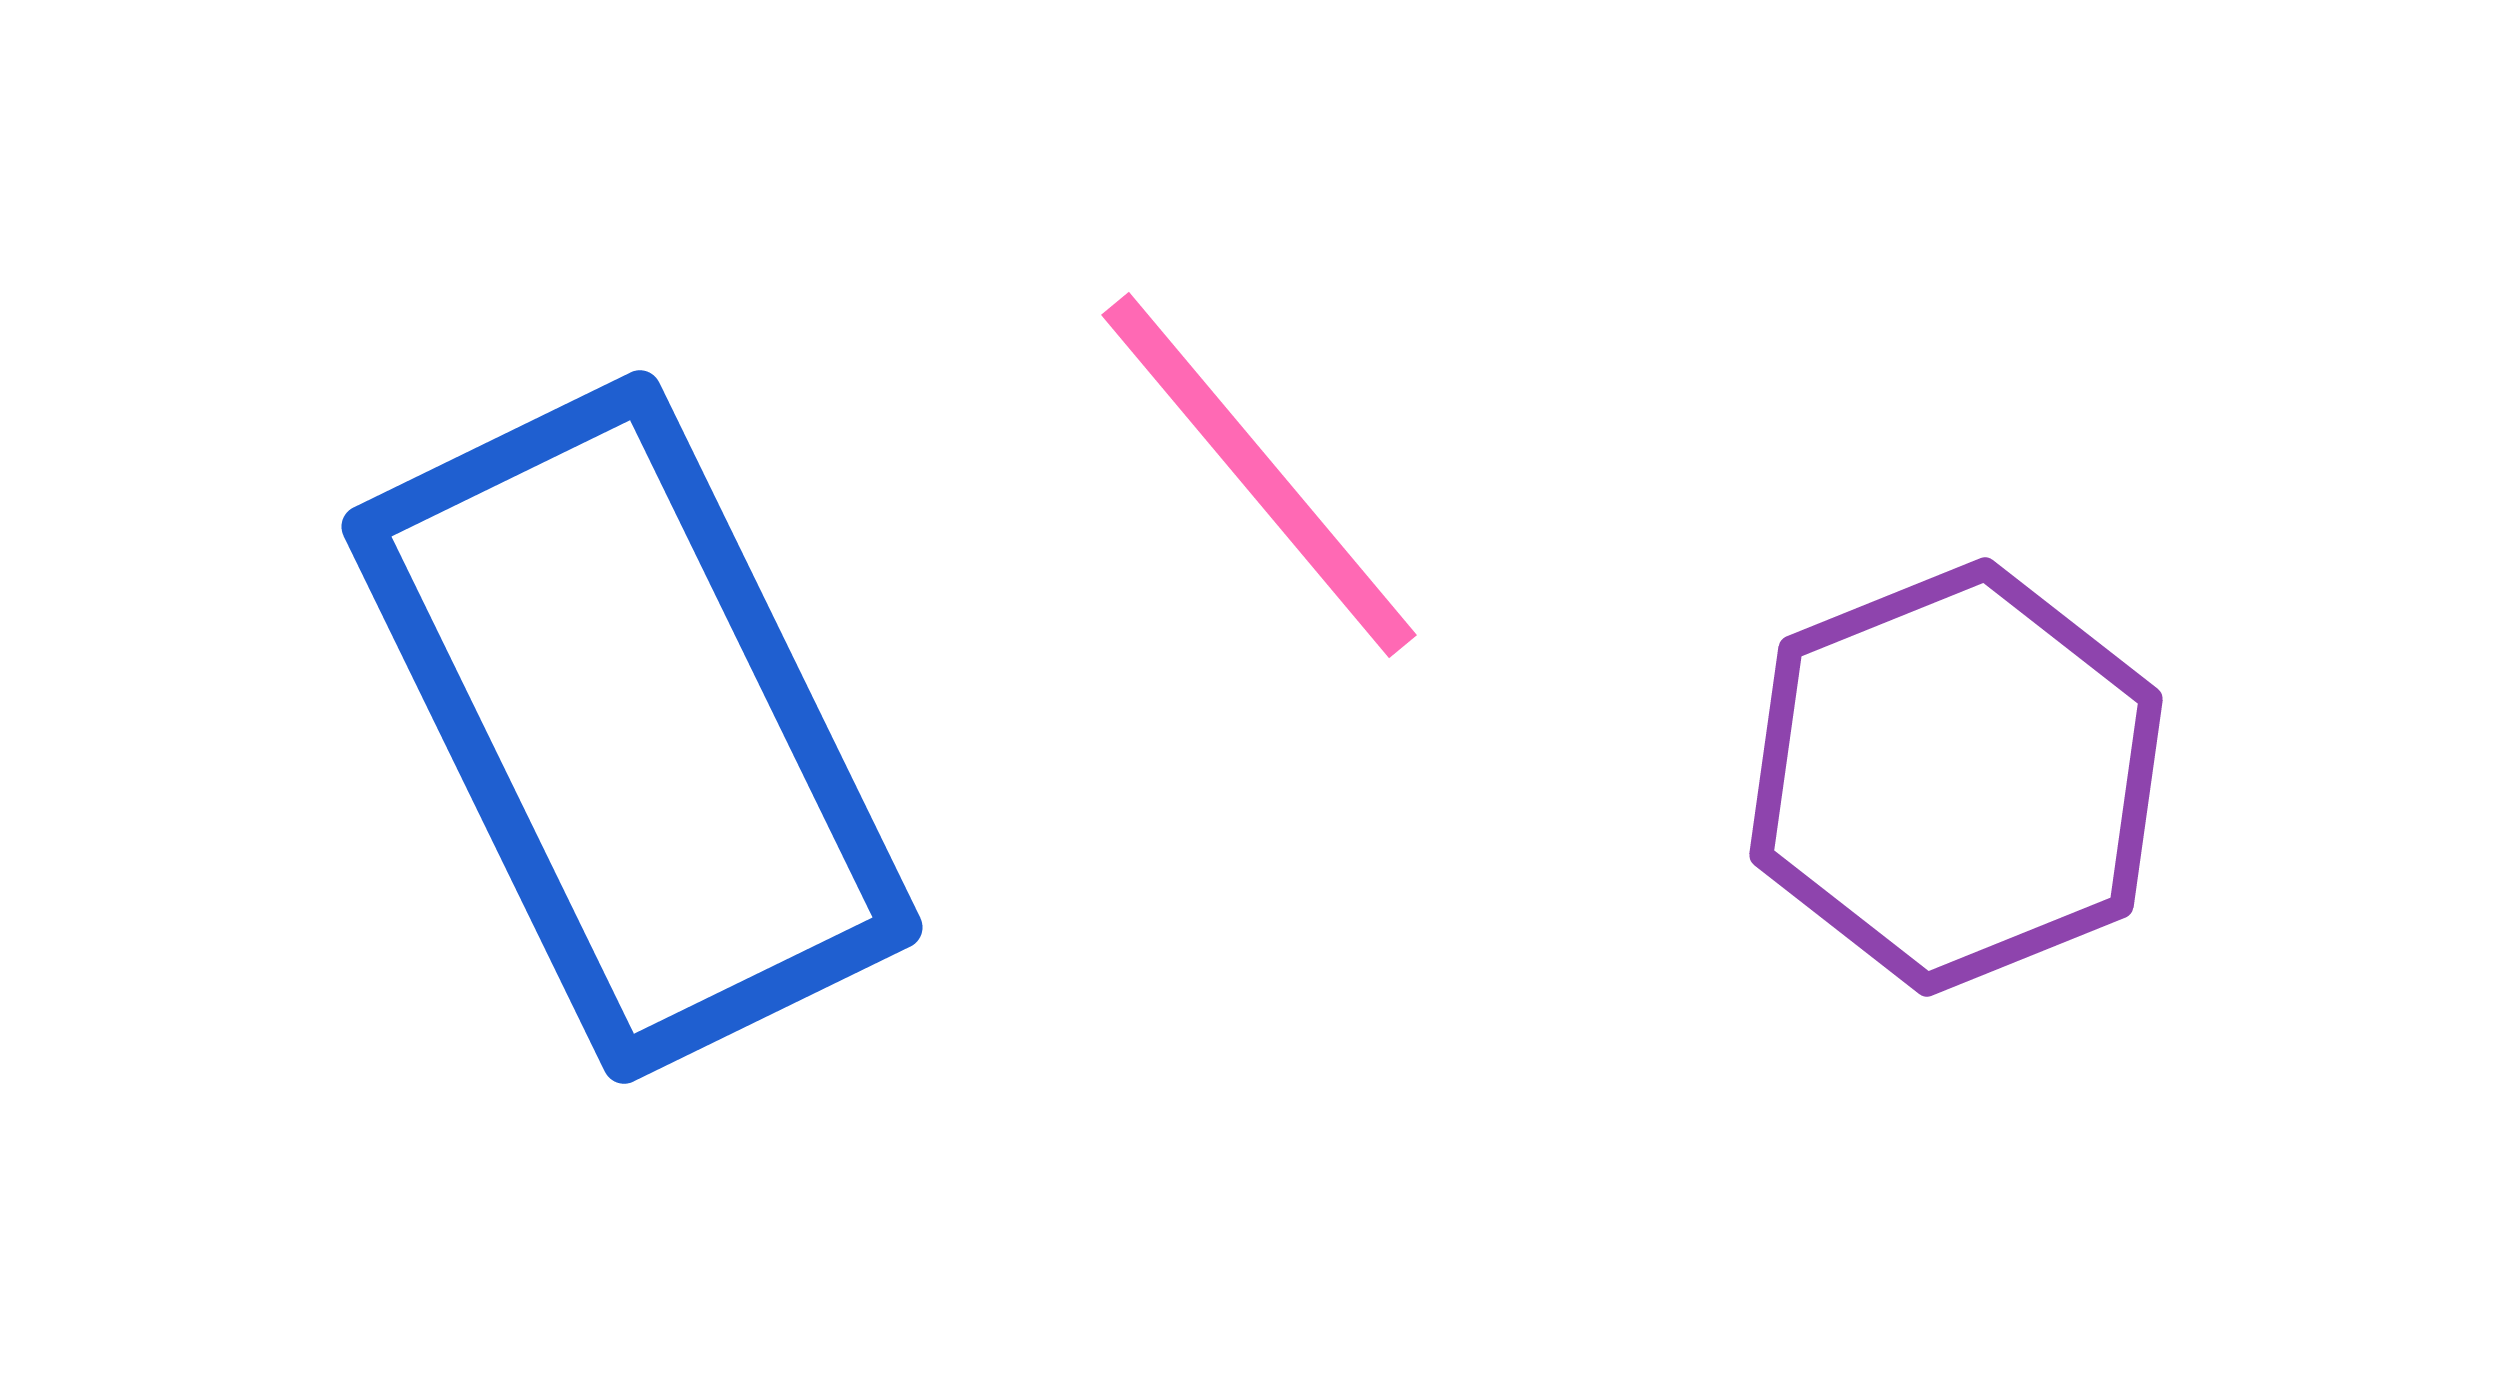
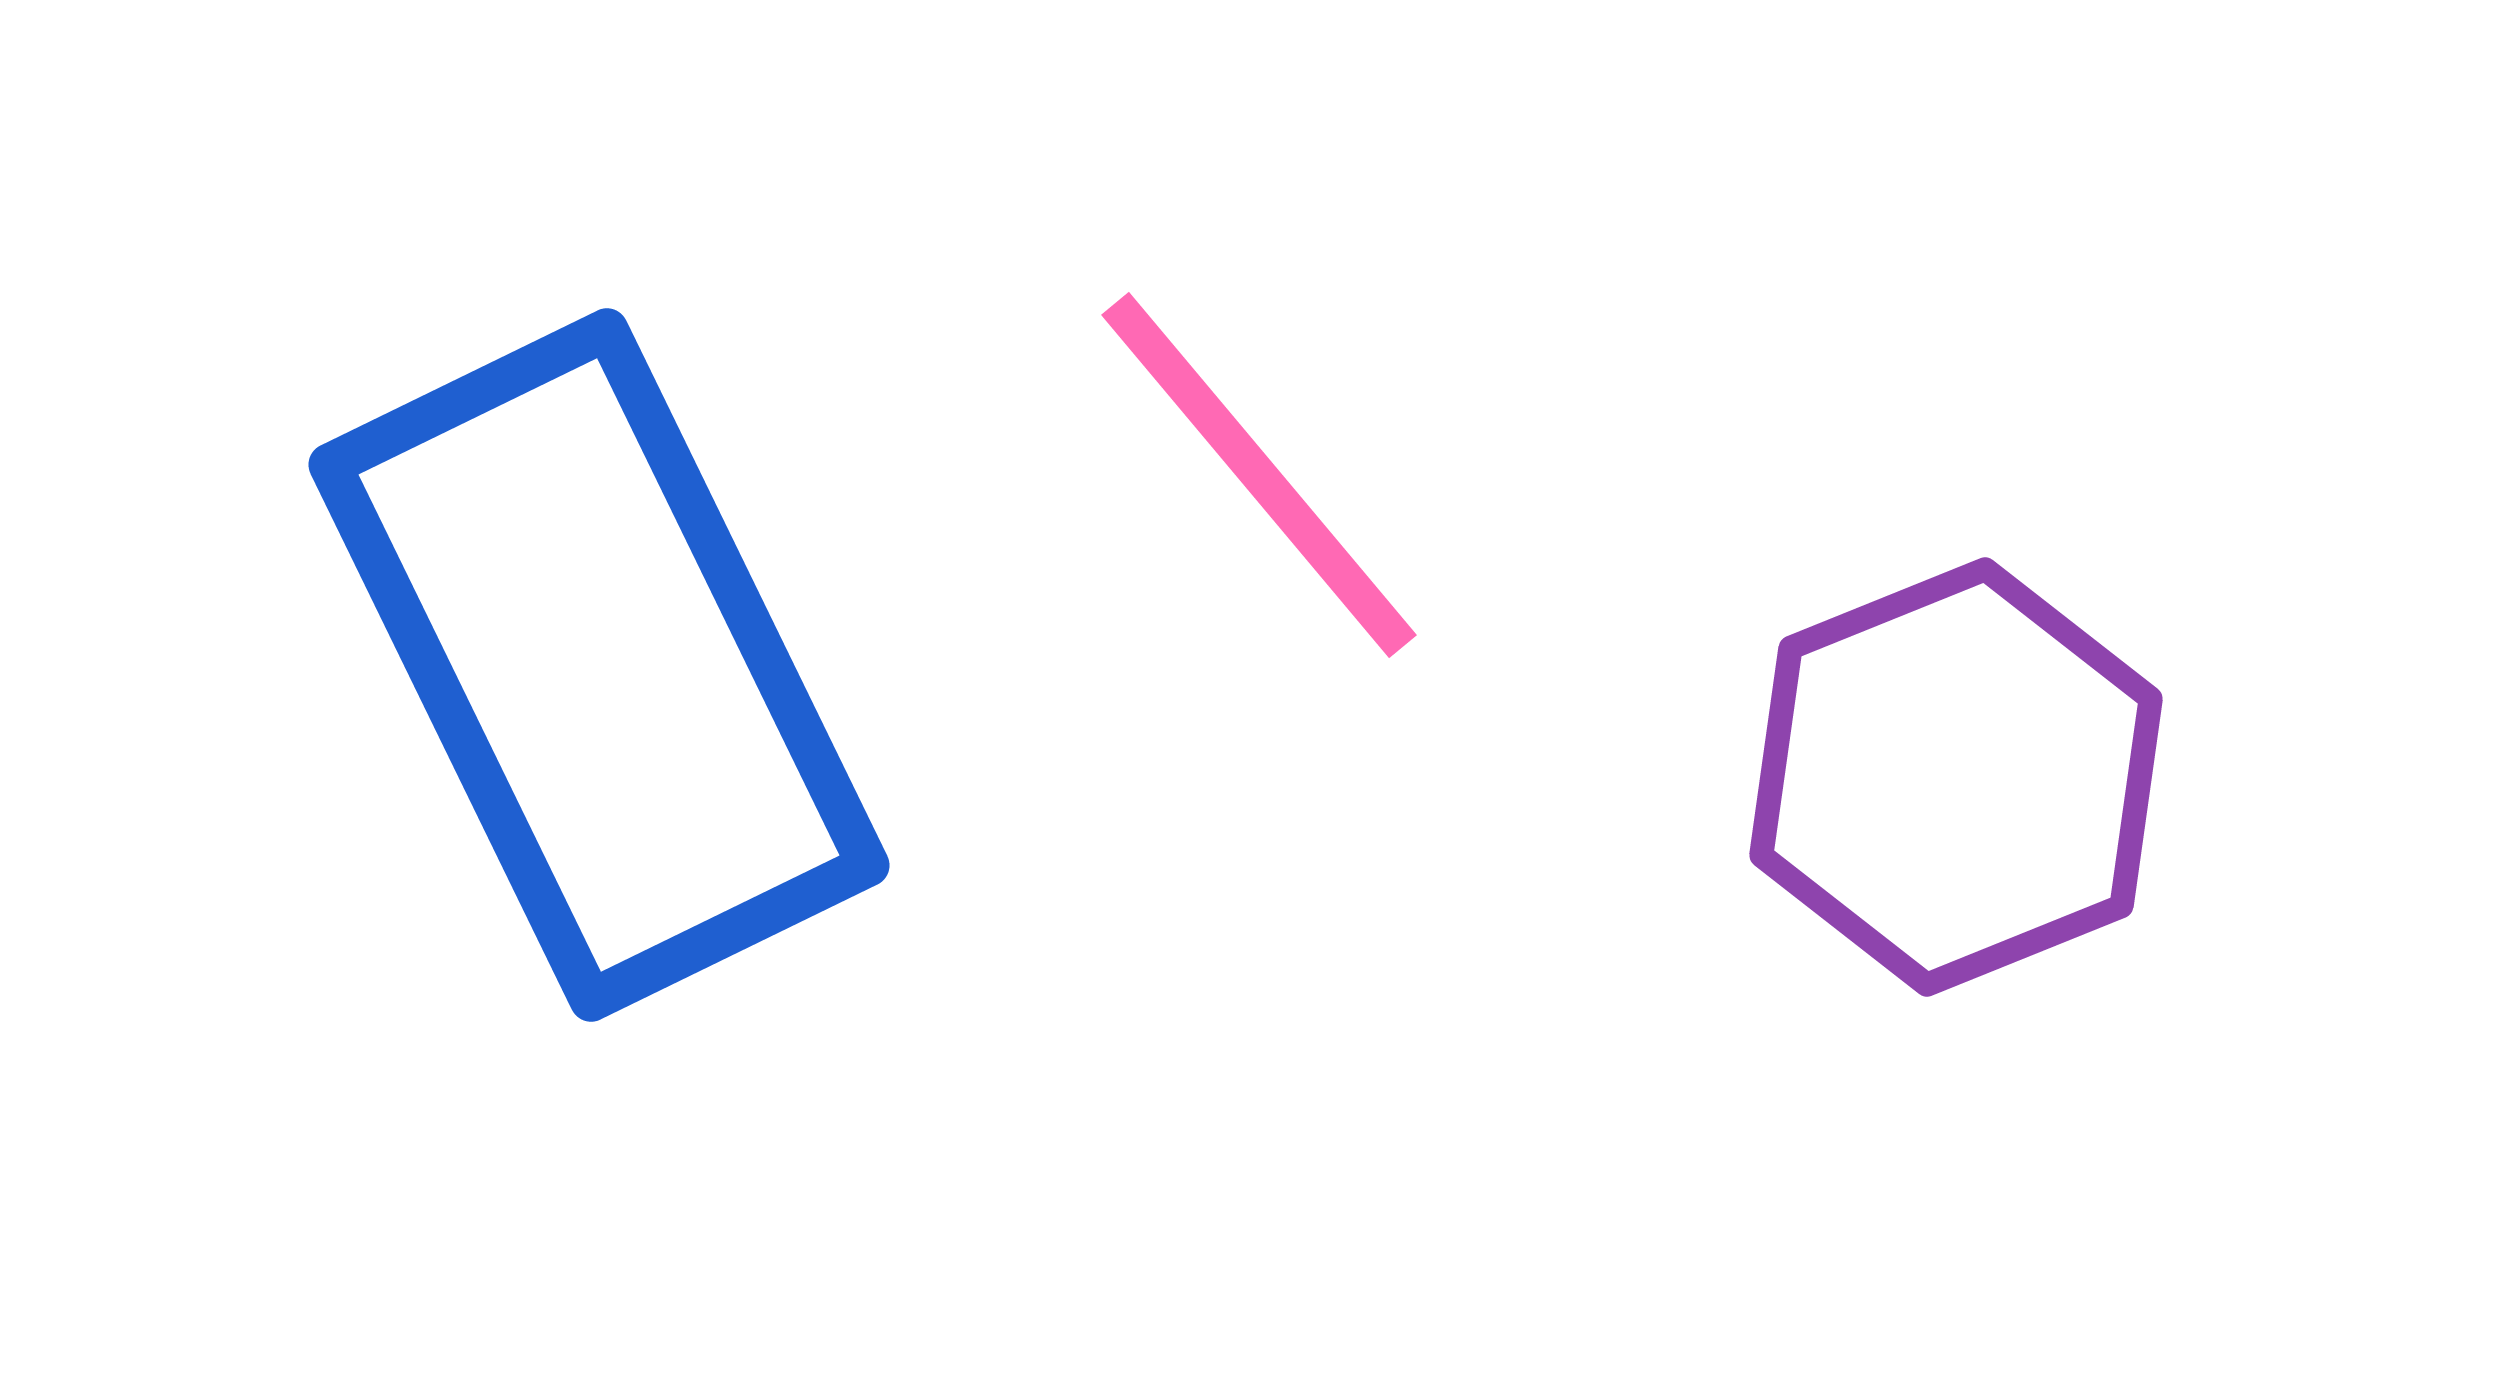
blue rectangle: moved 33 px left, 62 px up
